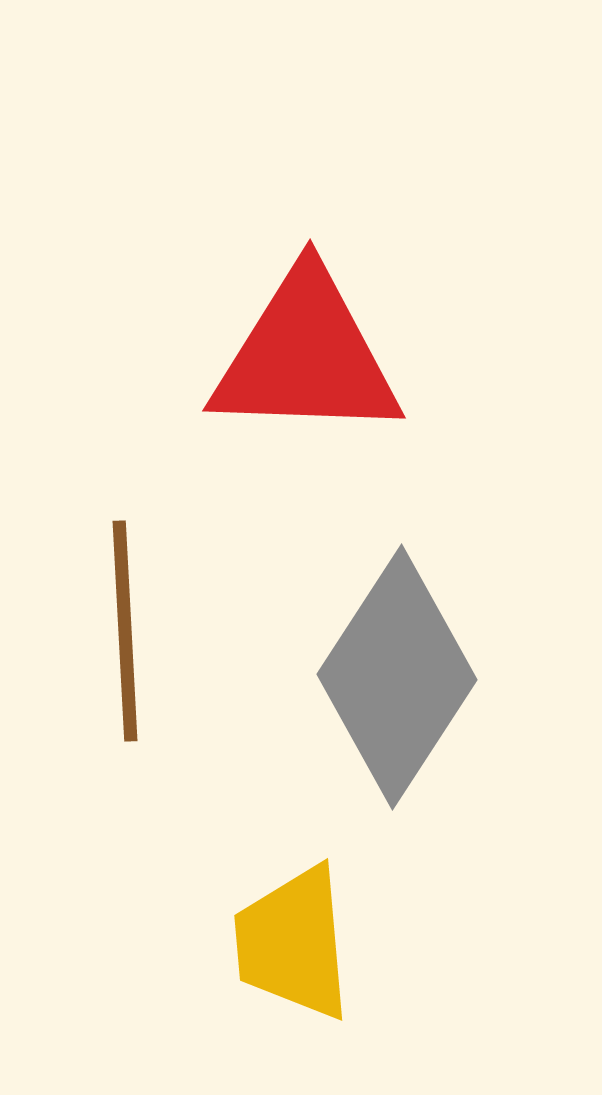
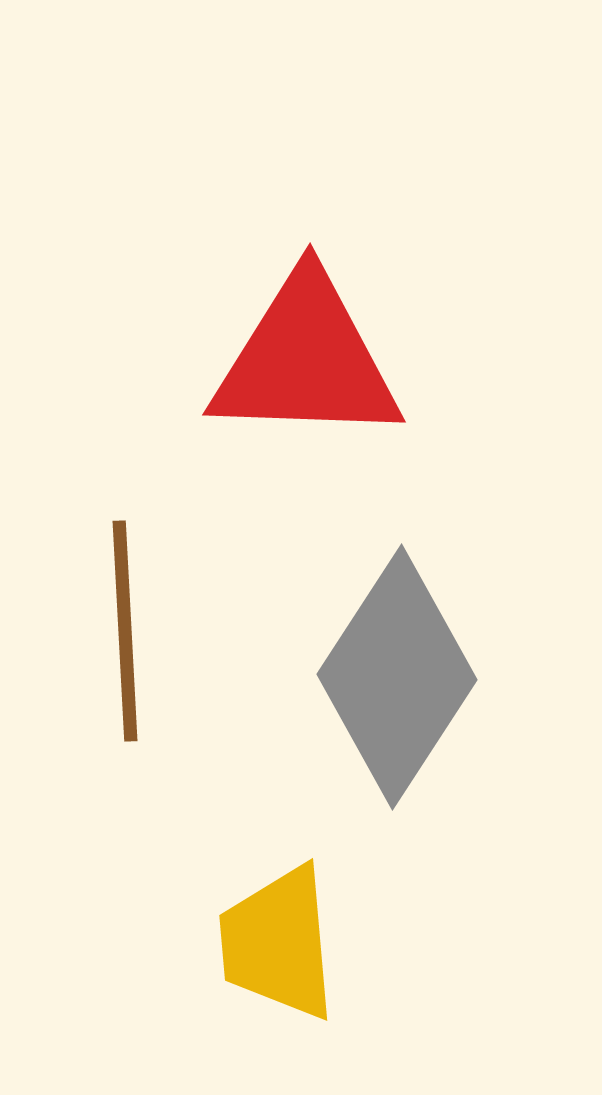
red triangle: moved 4 px down
yellow trapezoid: moved 15 px left
